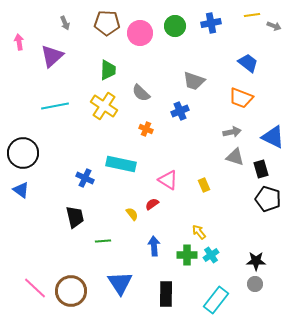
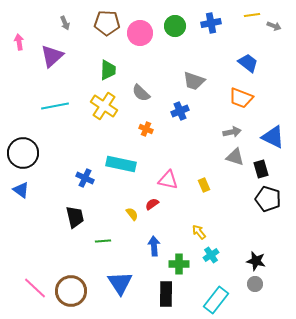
pink triangle at (168, 180): rotated 20 degrees counterclockwise
green cross at (187, 255): moved 8 px left, 9 px down
black star at (256, 261): rotated 12 degrees clockwise
